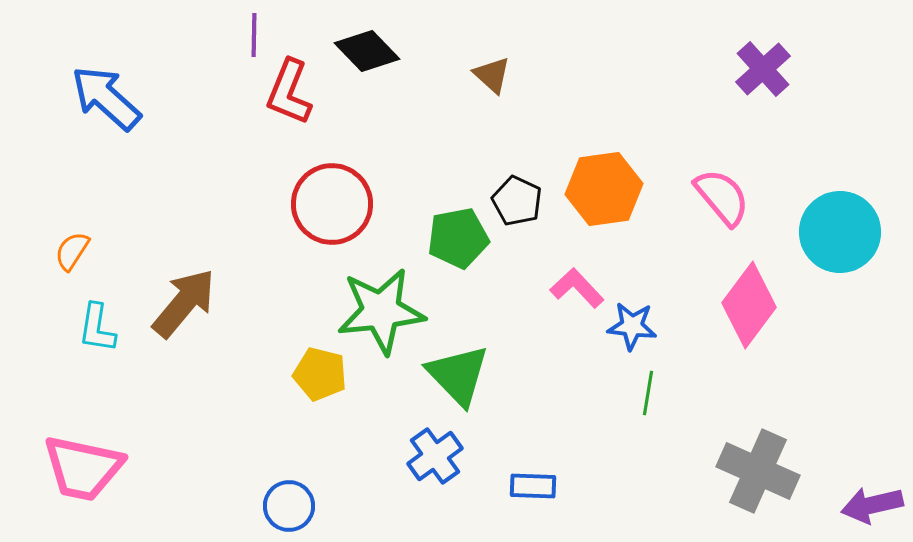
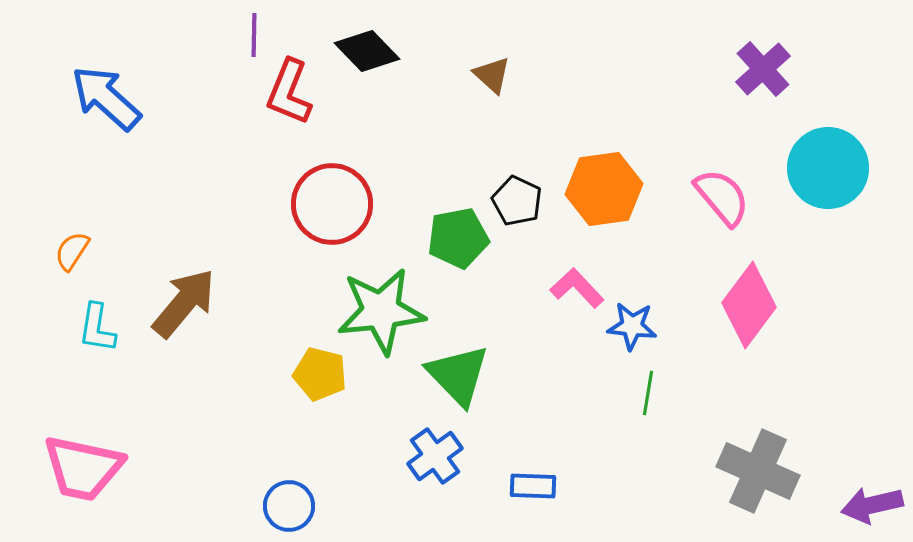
cyan circle: moved 12 px left, 64 px up
